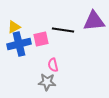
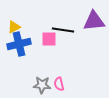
pink square: moved 8 px right; rotated 14 degrees clockwise
pink semicircle: moved 6 px right, 19 px down
gray star: moved 5 px left, 3 px down
